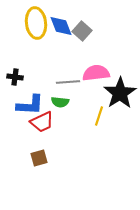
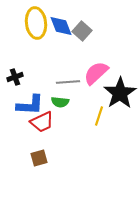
pink semicircle: rotated 36 degrees counterclockwise
black cross: rotated 28 degrees counterclockwise
